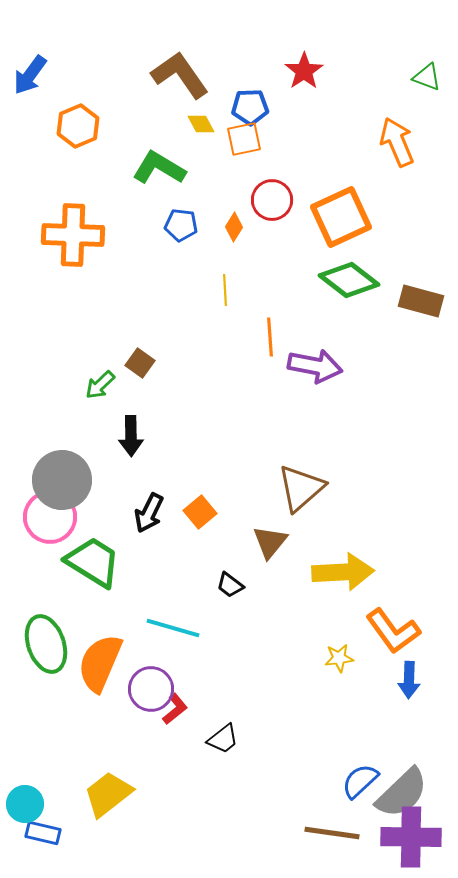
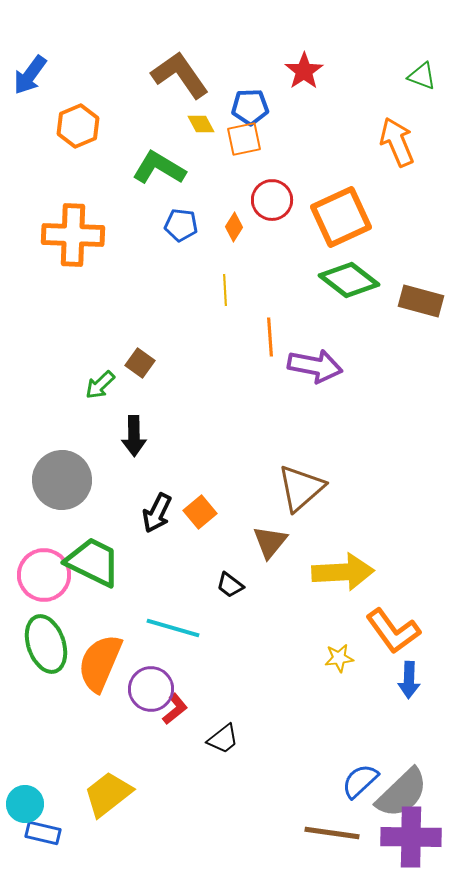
green triangle at (427, 77): moved 5 px left, 1 px up
black arrow at (131, 436): moved 3 px right
black arrow at (149, 513): moved 8 px right
pink circle at (50, 517): moved 6 px left, 58 px down
green trapezoid at (93, 562): rotated 6 degrees counterclockwise
